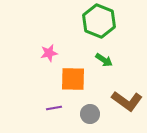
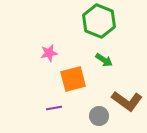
orange square: rotated 16 degrees counterclockwise
gray circle: moved 9 px right, 2 px down
